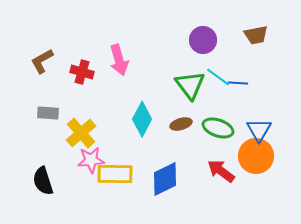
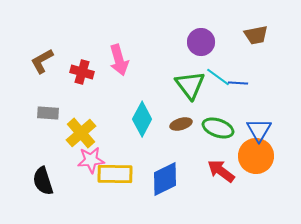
purple circle: moved 2 px left, 2 px down
